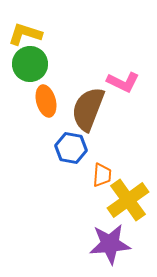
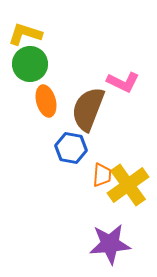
yellow cross: moved 15 px up
